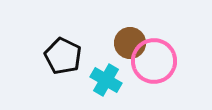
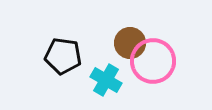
black pentagon: rotated 18 degrees counterclockwise
pink circle: moved 1 px left
